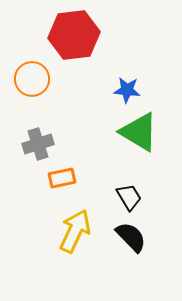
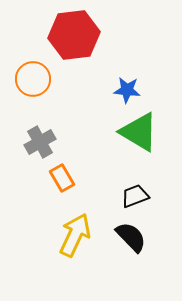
orange circle: moved 1 px right
gray cross: moved 2 px right, 2 px up; rotated 12 degrees counterclockwise
orange rectangle: rotated 72 degrees clockwise
black trapezoid: moved 6 px right, 1 px up; rotated 80 degrees counterclockwise
yellow arrow: moved 4 px down
